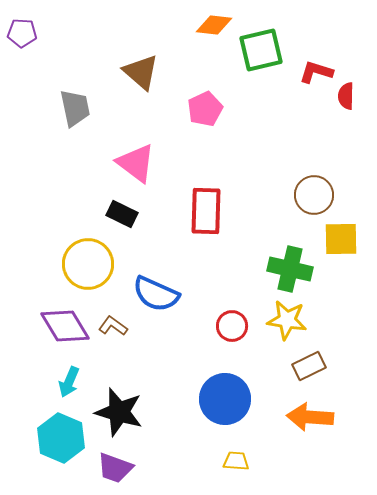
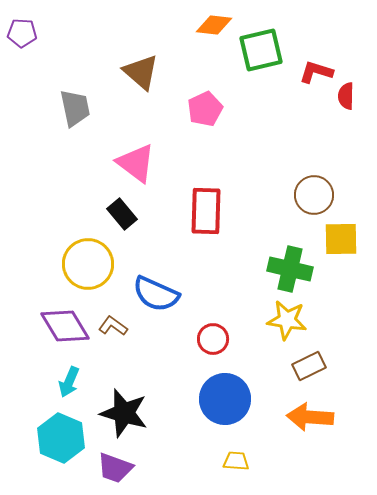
black rectangle: rotated 24 degrees clockwise
red circle: moved 19 px left, 13 px down
black star: moved 5 px right, 1 px down
